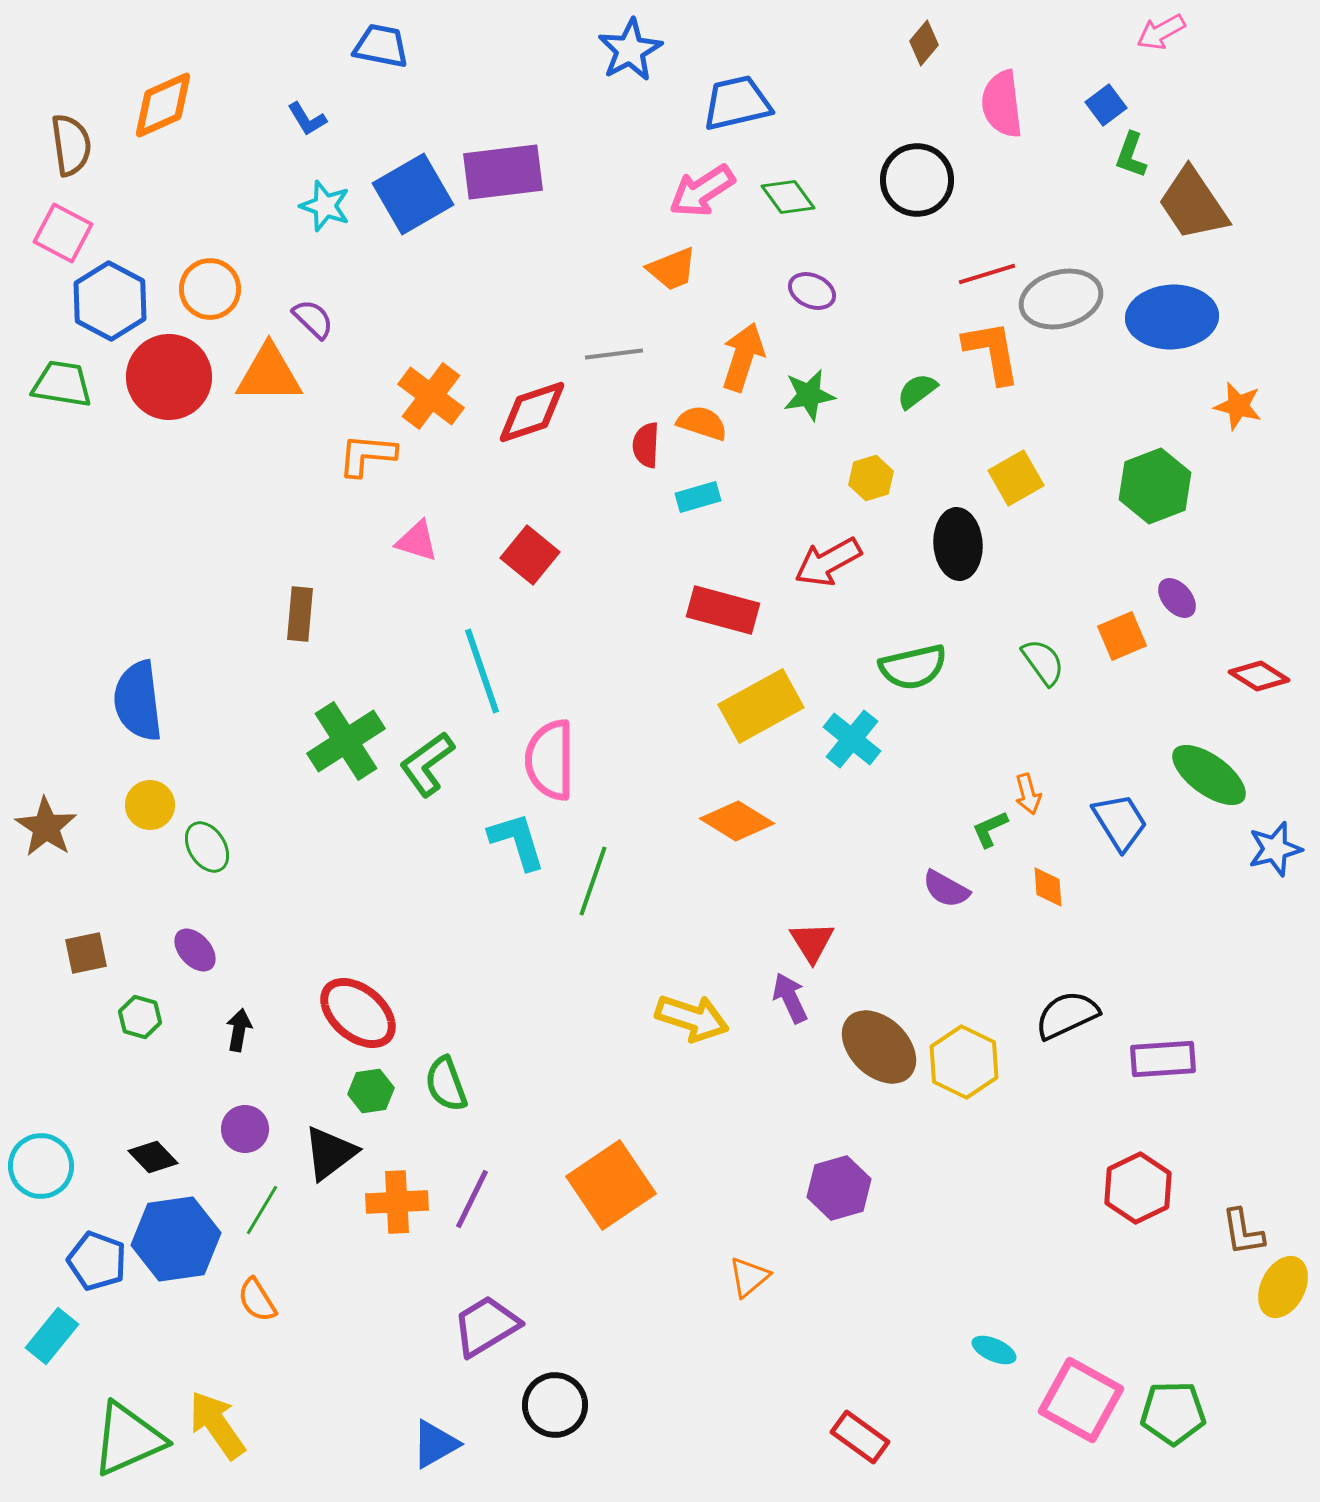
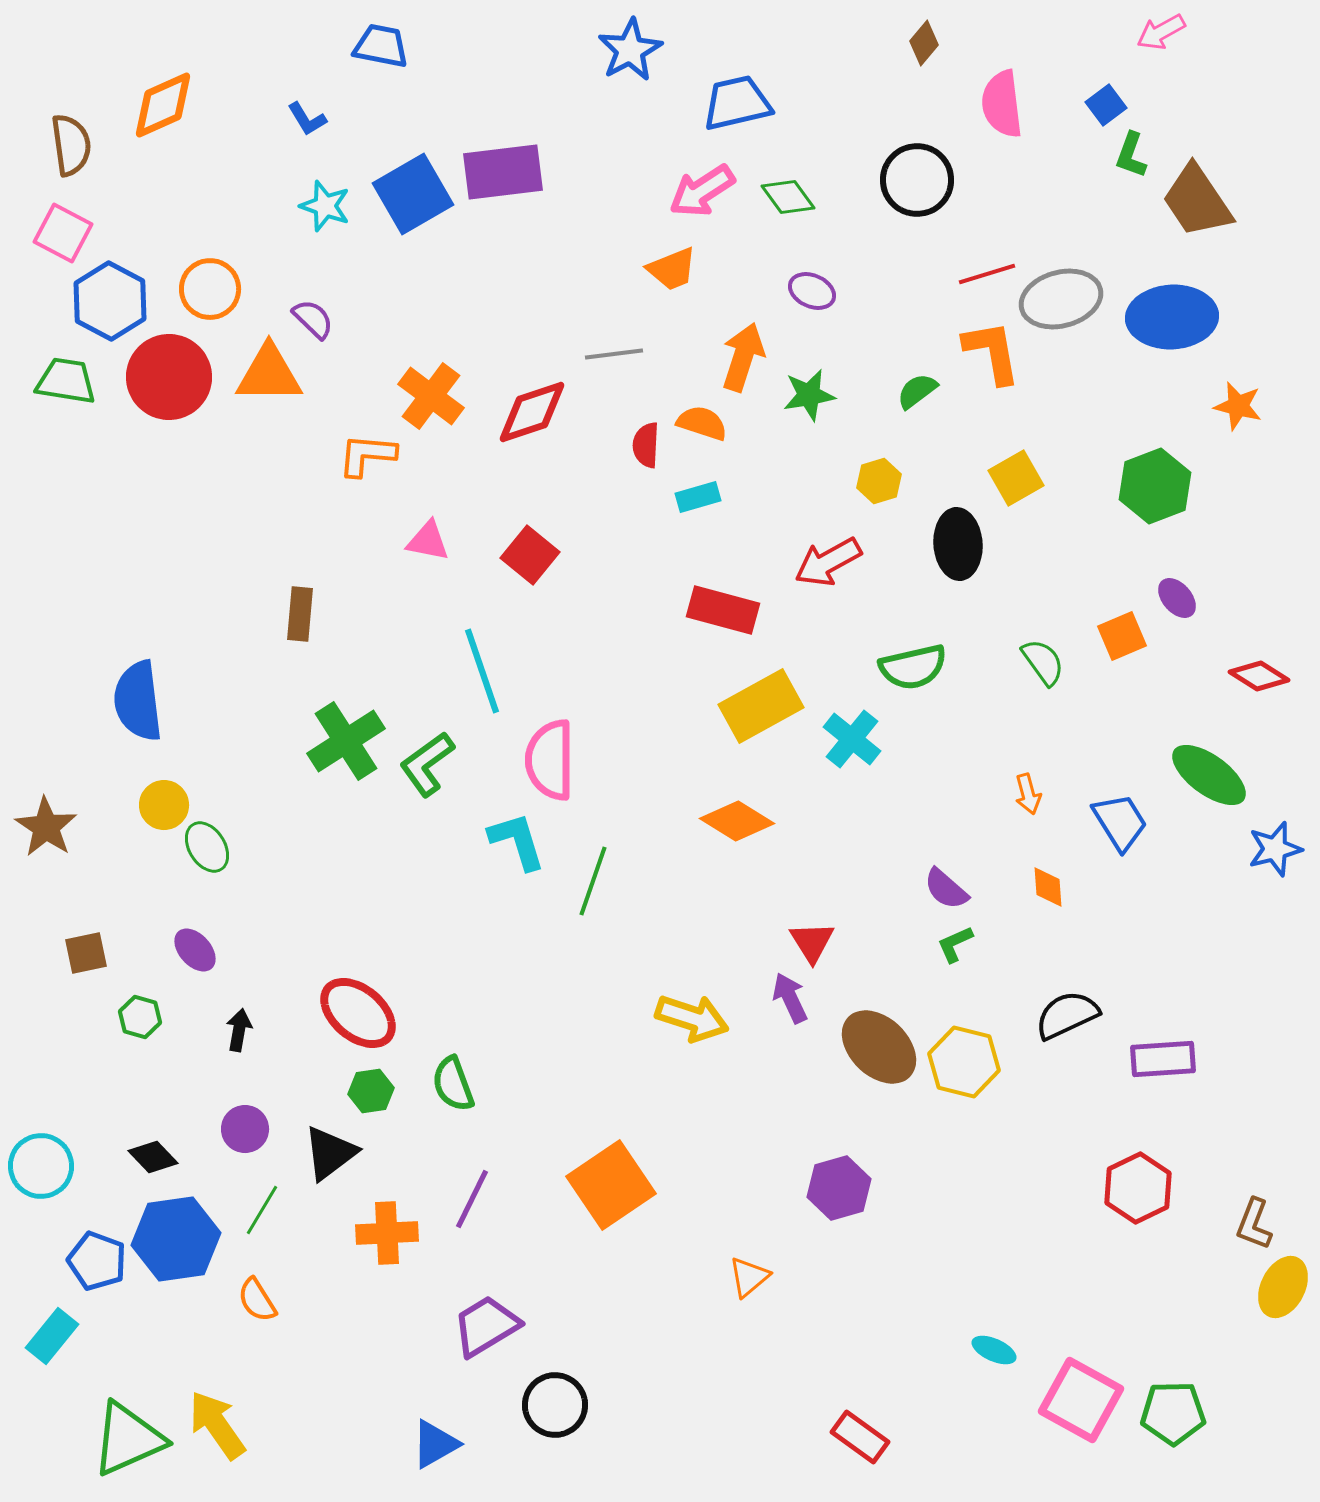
brown trapezoid at (1193, 204): moved 4 px right, 3 px up
green trapezoid at (62, 384): moved 4 px right, 3 px up
yellow hexagon at (871, 478): moved 8 px right, 3 px down
pink triangle at (417, 541): moved 11 px right; rotated 6 degrees counterclockwise
yellow circle at (150, 805): moved 14 px right
green L-shape at (990, 829): moved 35 px left, 115 px down
purple semicircle at (946, 889): rotated 12 degrees clockwise
yellow hexagon at (964, 1062): rotated 12 degrees counterclockwise
green semicircle at (446, 1084): moved 7 px right
orange cross at (397, 1202): moved 10 px left, 31 px down
brown L-shape at (1243, 1232): moved 11 px right, 8 px up; rotated 30 degrees clockwise
